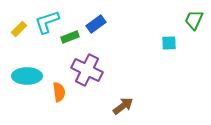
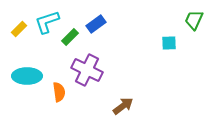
green rectangle: rotated 24 degrees counterclockwise
